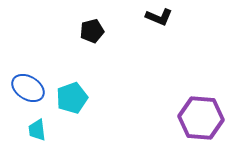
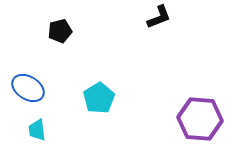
black L-shape: rotated 44 degrees counterclockwise
black pentagon: moved 32 px left
cyan pentagon: moved 27 px right; rotated 12 degrees counterclockwise
purple hexagon: moved 1 px left, 1 px down
